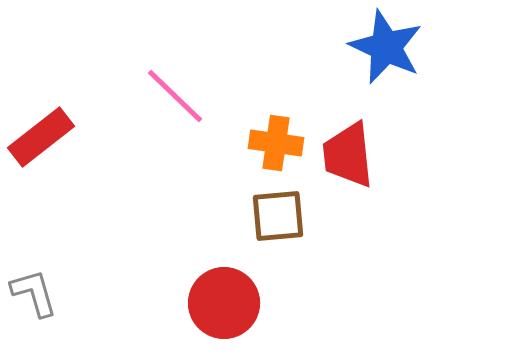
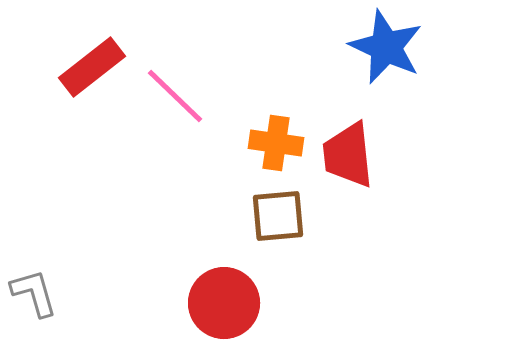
red rectangle: moved 51 px right, 70 px up
